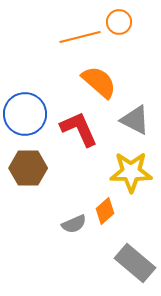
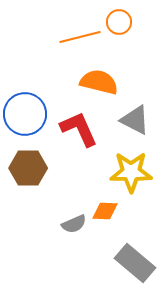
orange semicircle: rotated 27 degrees counterclockwise
orange diamond: rotated 44 degrees clockwise
